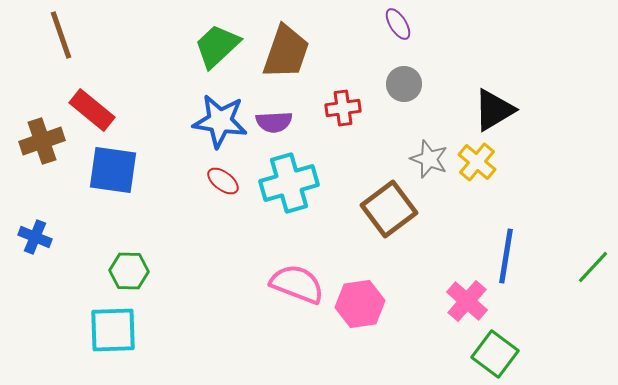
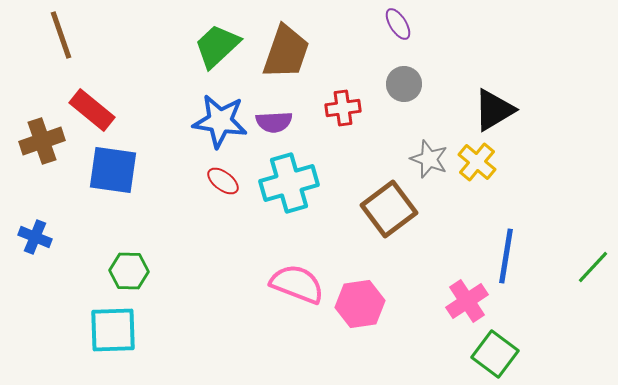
pink cross: rotated 15 degrees clockwise
